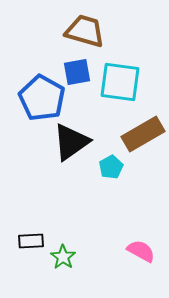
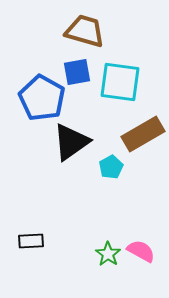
green star: moved 45 px right, 3 px up
